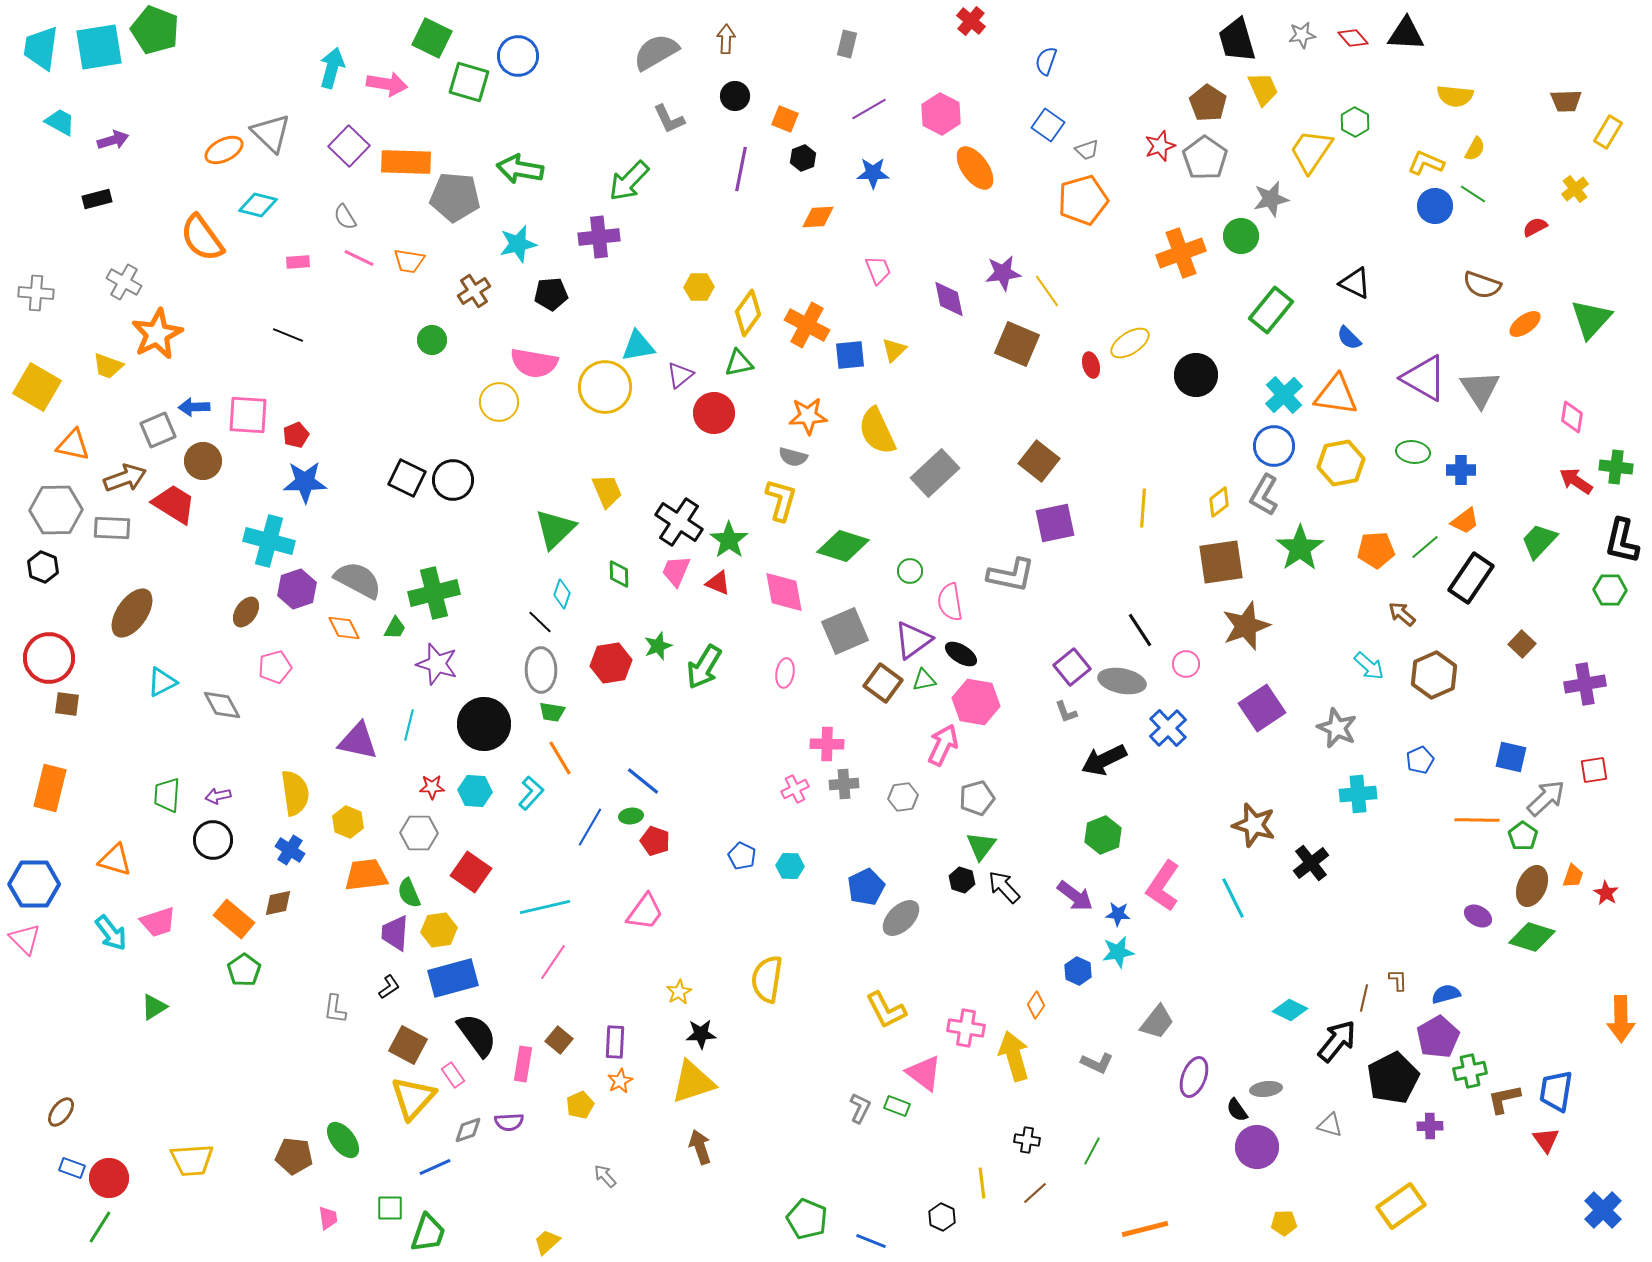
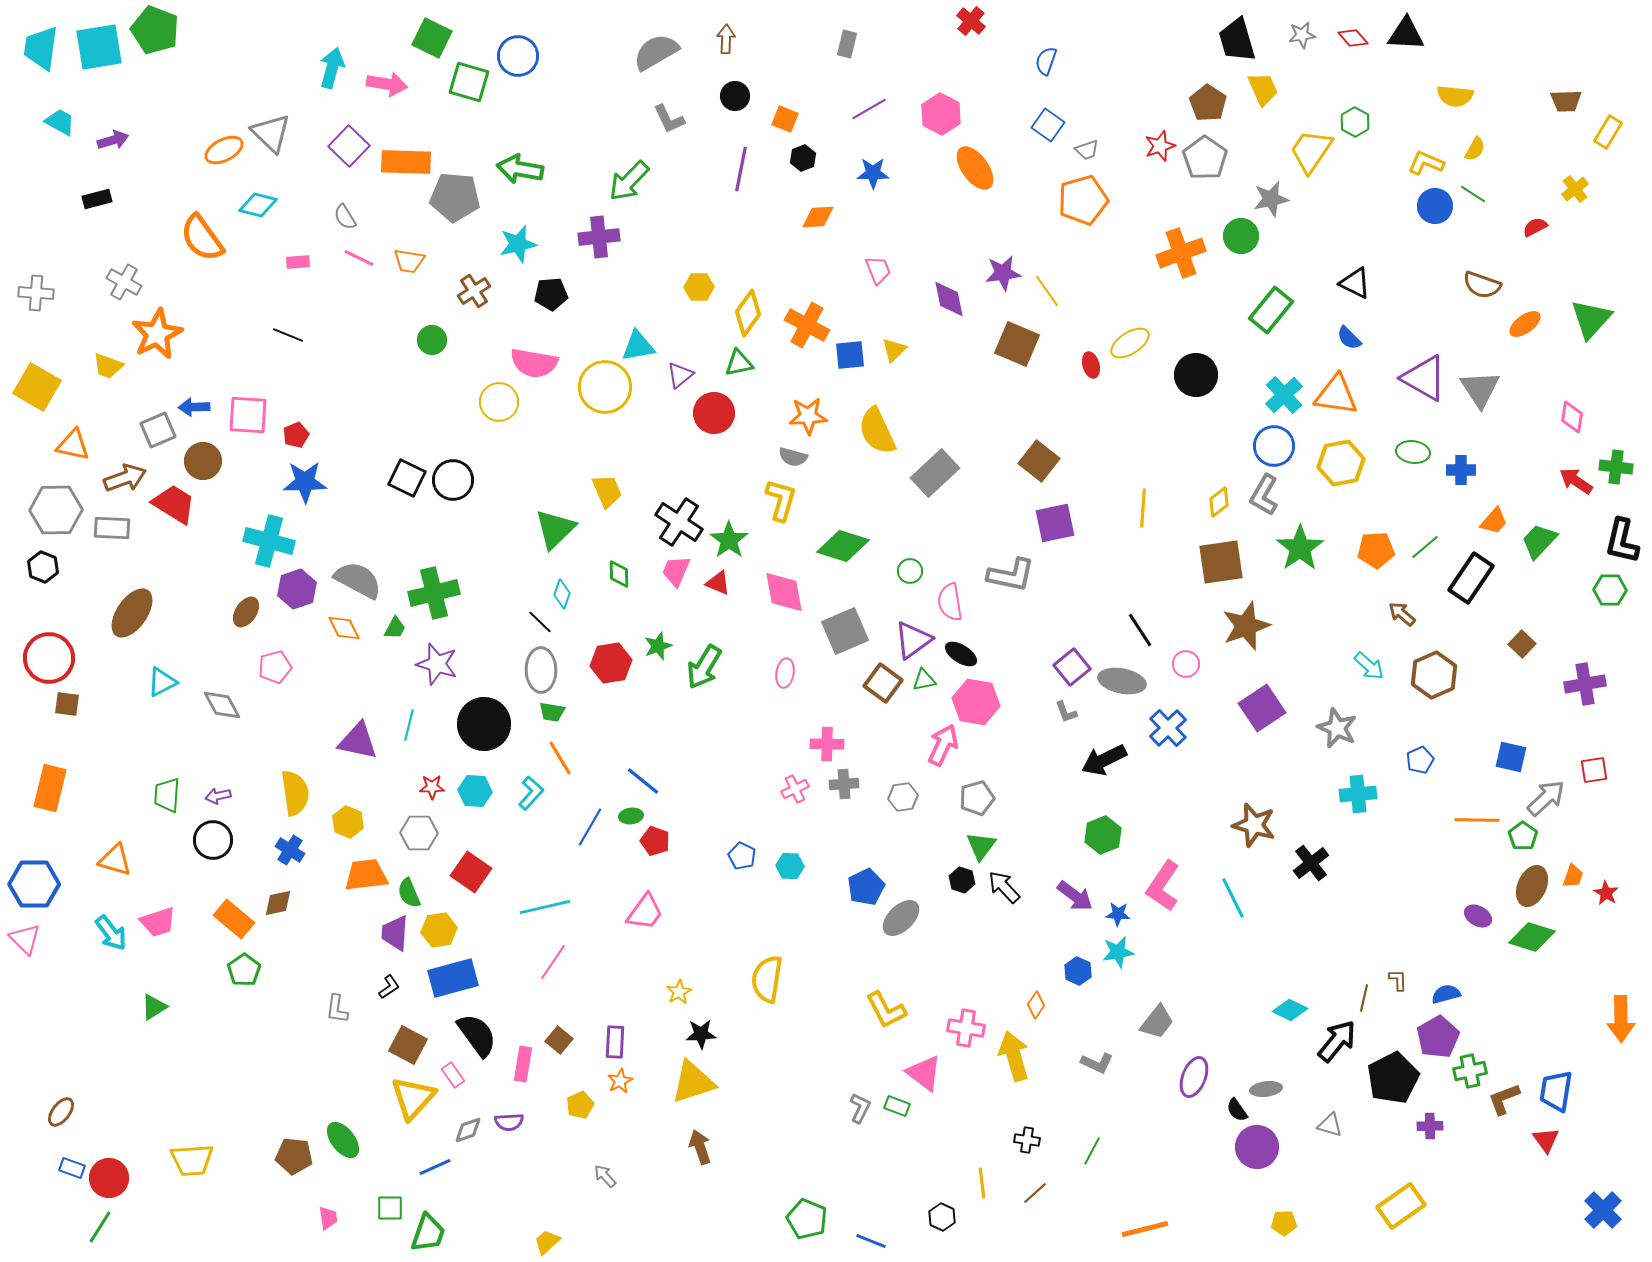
orange trapezoid at (1465, 521): moved 29 px right; rotated 12 degrees counterclockwise
gray L-shape at (335, 1009): moved 2 px right
brown L-shape at (1504, 1099): rotated 9 degrees counterclockwise
